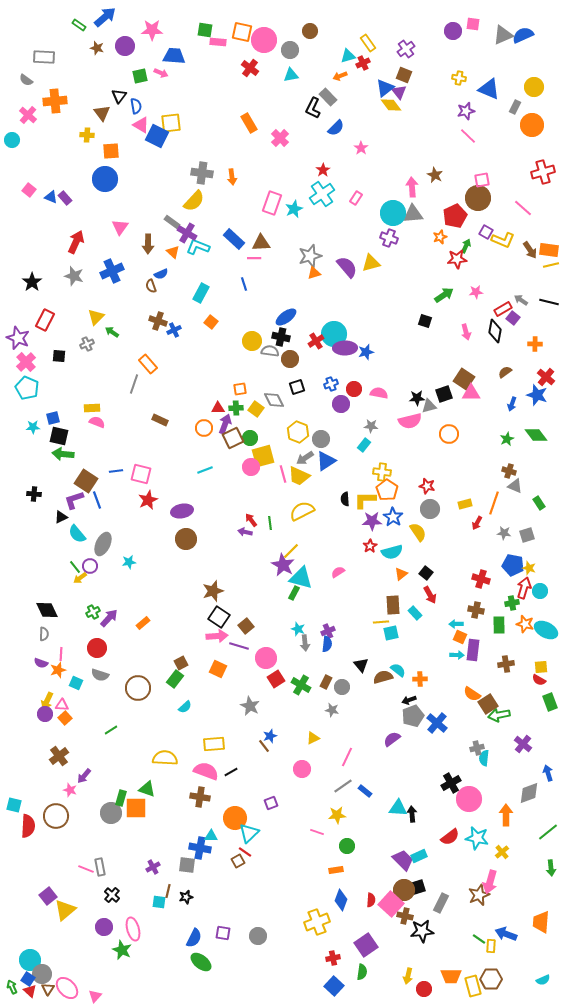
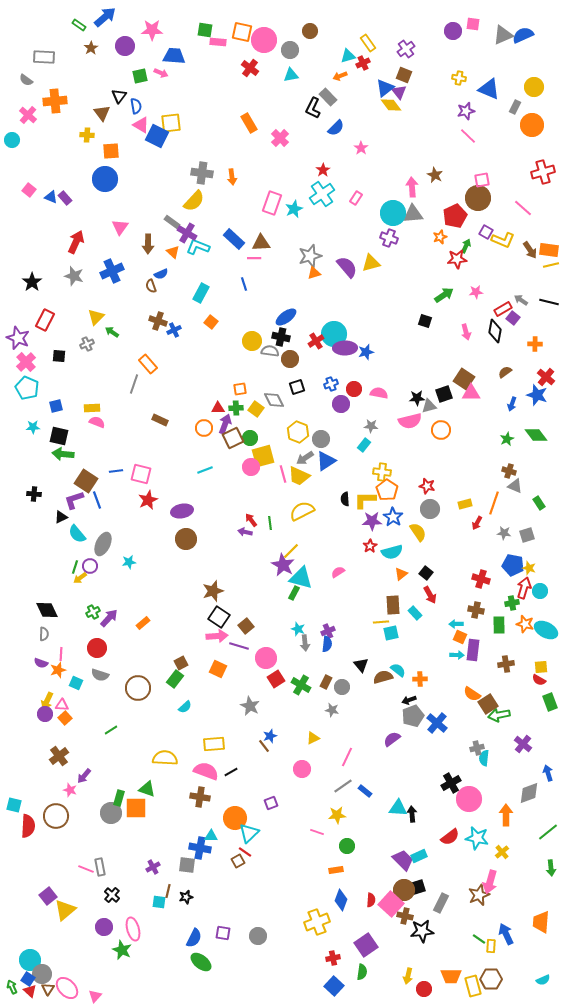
brown star at (97, 48): moved 6 px left; rotated 24 degrees clockwise
blue square at (53, 418): moved 3 px right, 12 px up
orange circle at (449, 434): moved 8 px left, 4 px up
green line at (75, 567): rotated 56 degrees clockwise
green rectangle at (121, 798): moved 2 px left
blue arrow at (506, 934): rotated 45 degrees clockwise
